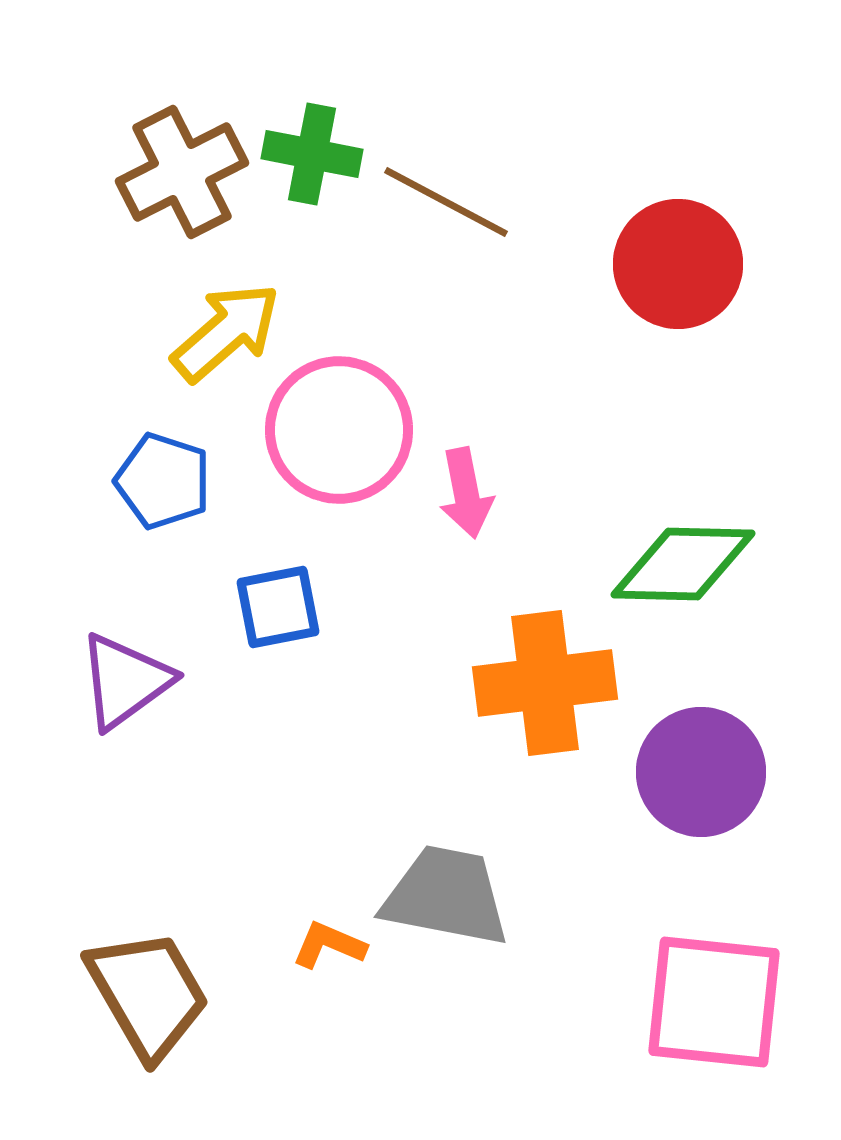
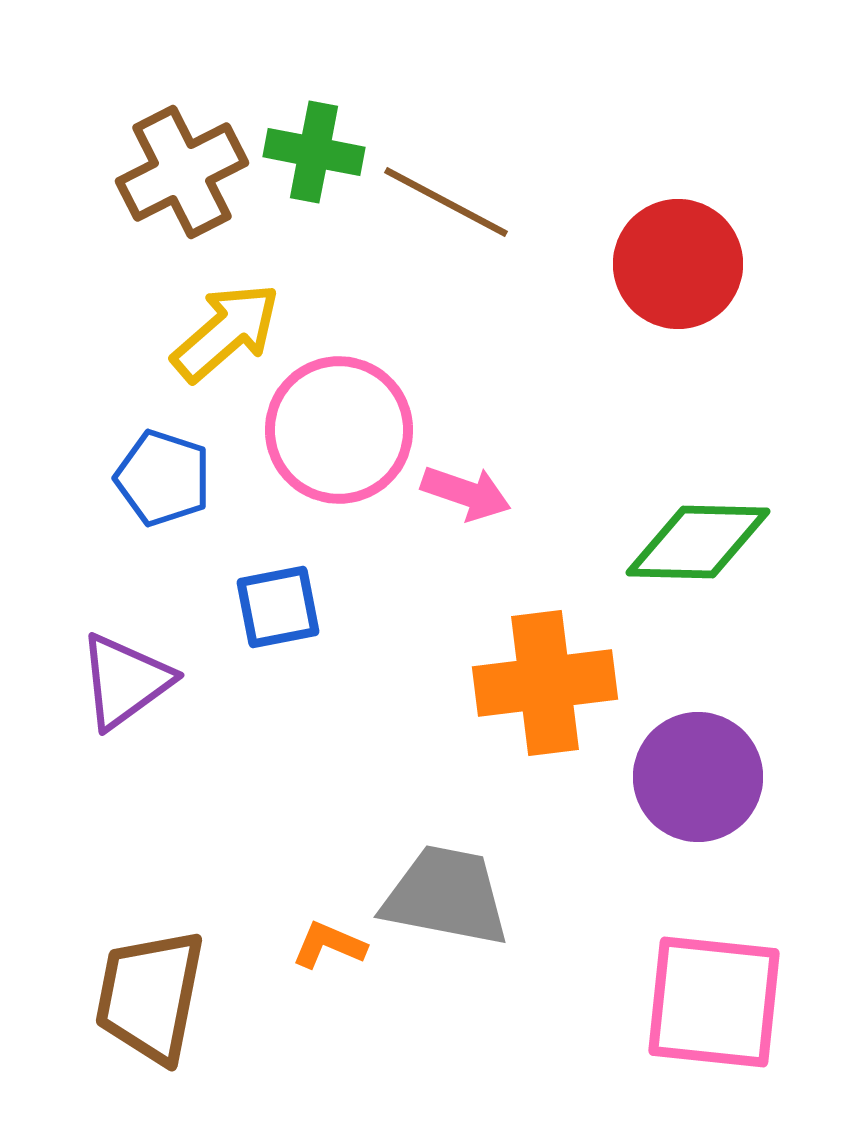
green cross: moved 2 px right, 2 px up
blue pentagon: moved 3 px up
pink arrow: rotated 60 degrees counterclockwise
green diamond: moved 15 px right, 22 px up
purple circle: moved 3 px left, 5 px down
brown trapezoid: moved 2 px right, 2 px down; rotated 139 degrees counterclockwise
